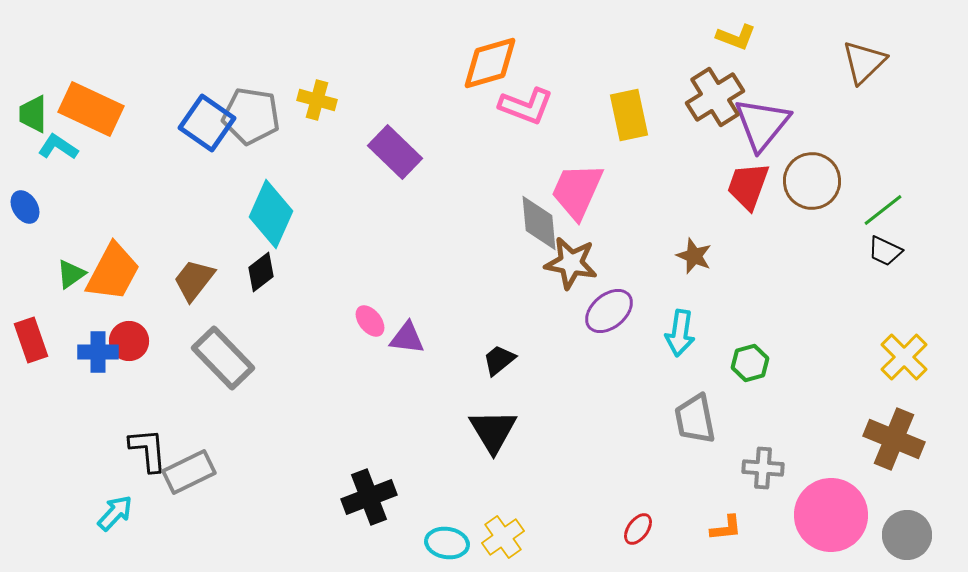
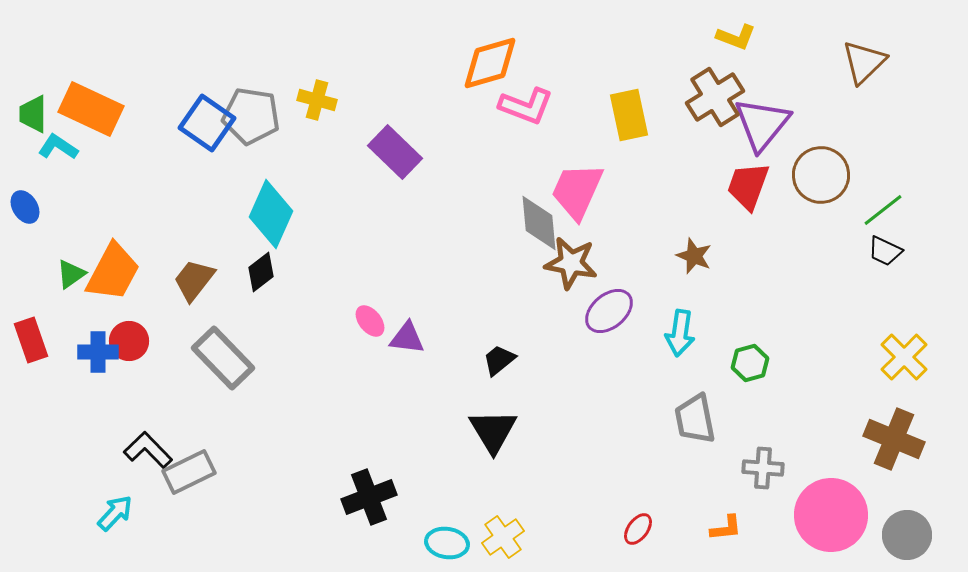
brown circle at (812, 181): moved 9 px right, 6 px up
black L-shape at (148, 450): rotated 39 degrees counterclockwise
